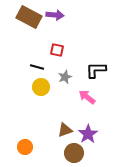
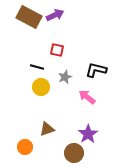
purple arrow: rotated 30 degrees counterclockwise
black L-shape: rotated 15 degrees clockwise
brown triangle: moved 18 px left, 1 px up
